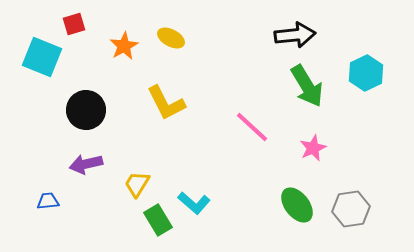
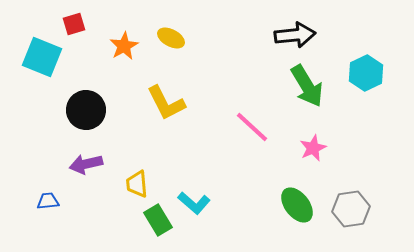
yellow trapezoid: rotated 36 degrees counterclockwise
